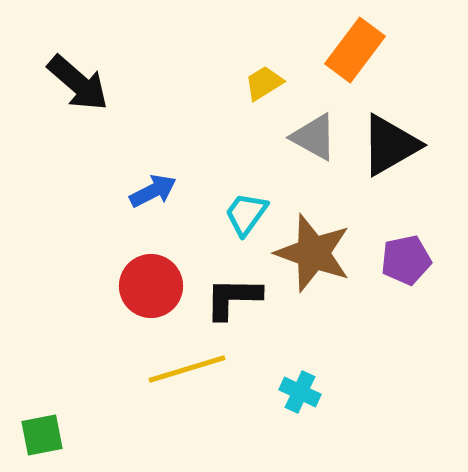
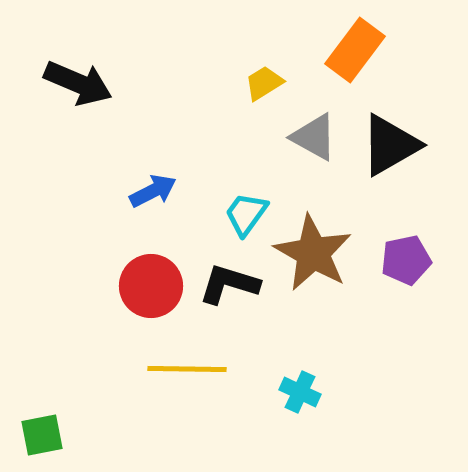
black arrow: rotated 18 degrees counterclockwise
brown star: rotated 10 degrees clockwise
black L-shape: moved 4 px left, 14 px up; rotated 16 degrees clockwise
yellow line: rotated 18 degrees clockwise
